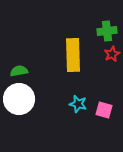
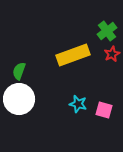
green cross: rotated 30 degrees counterclockwise
yellow rectangle: rotated 72 degrees clockwise
green semicircle: rotated 60 degrees counterclockwise
